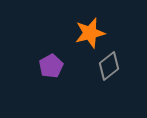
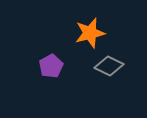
gray diamond: rotated 64 degrees clockwise
